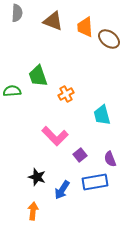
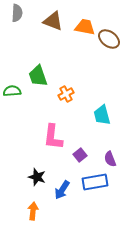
orange trapezoid: rotated 105 degrees clockwise
pink L-shape: moved 2 px left, 1 px down; rotated 52 degrees clockwise
